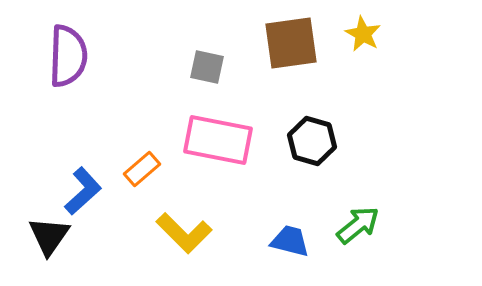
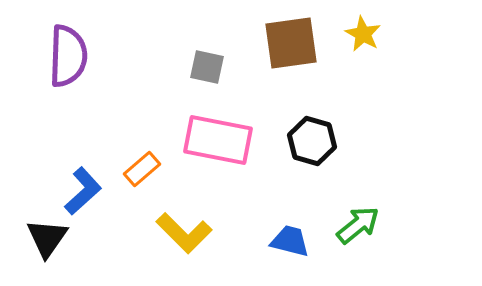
black triangle: moved 2 px left, 2 px down
